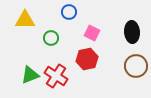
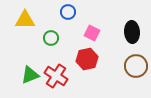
blue circle: moved 1 px left
